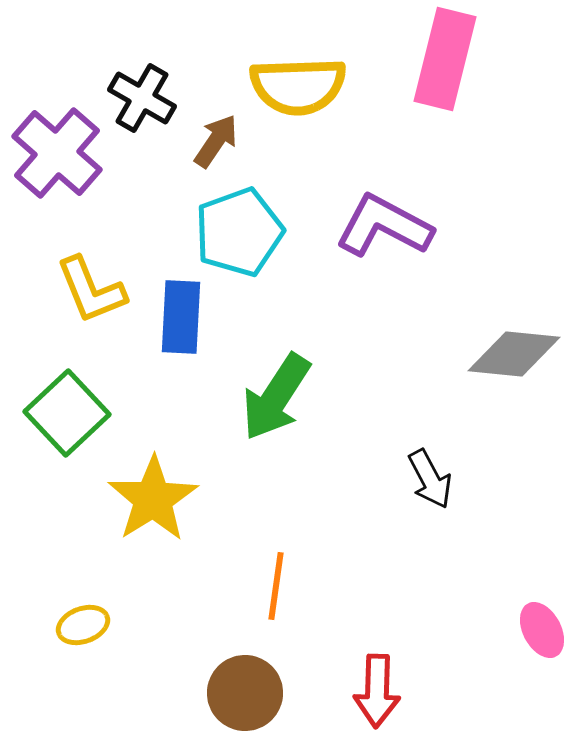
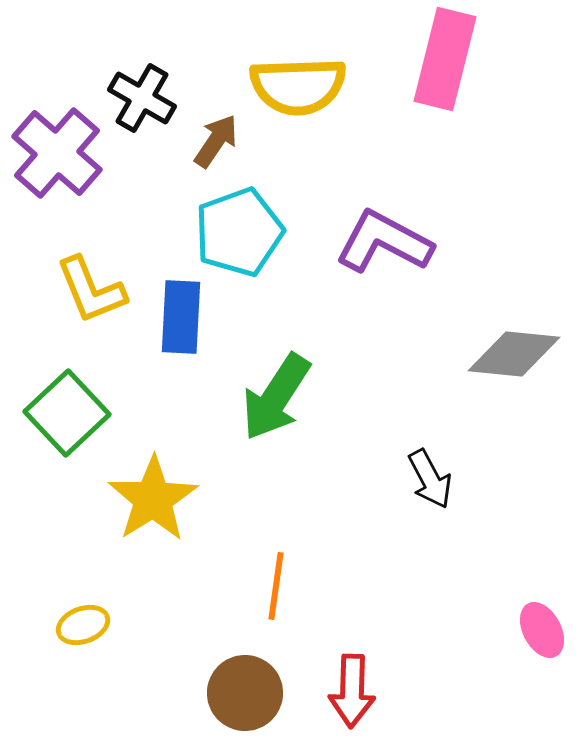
purple L-shape: moved 16 px down
red arrow: moved 25 px left
